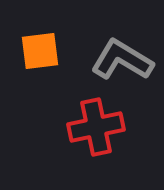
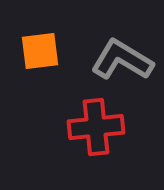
red cross: rotated 6 degrees clockwise
